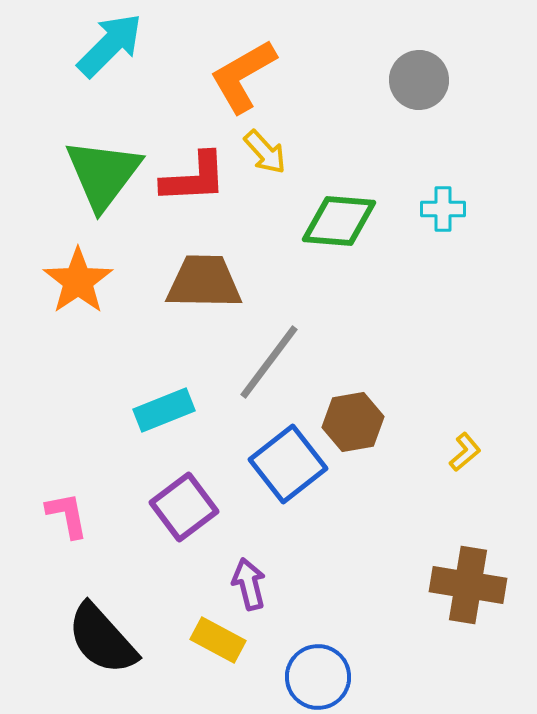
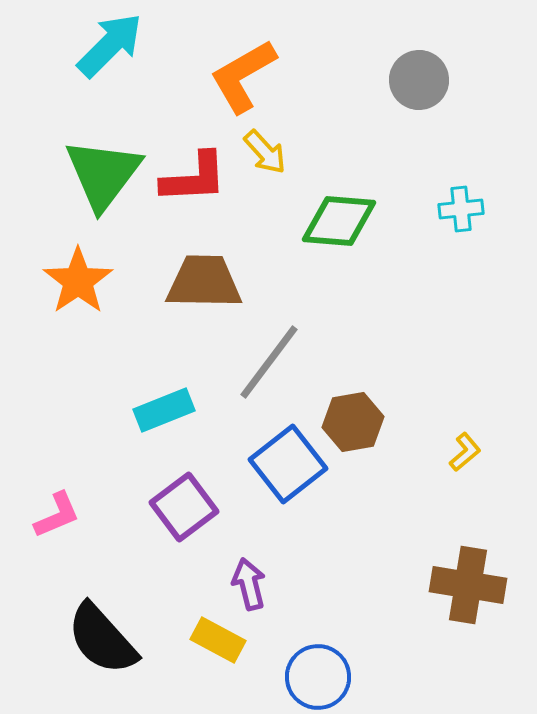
cyan cross: moved 18 px right; rotated 6 degrees counterclockwise
pink L-shape: moved 10 px left; rotated 78 degrees clockwise
